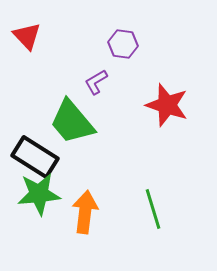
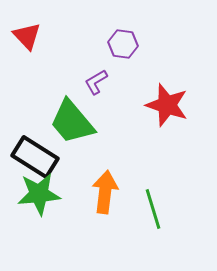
orange arrow: moved 20 px right, 20 px up
